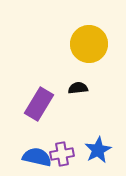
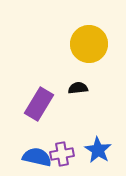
blue star: rotated 12 degrees counterclockwise
